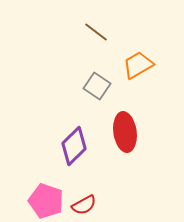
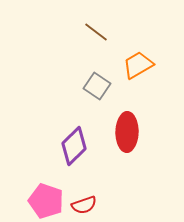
red ellipse: moved 2 px right; rotated 9 degrees clockwise
red semicircle: rotated 10 degrees clockwise
